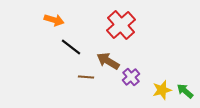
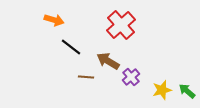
green arrow: moved 2 px right
